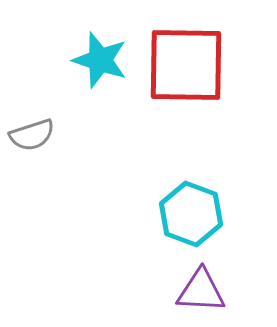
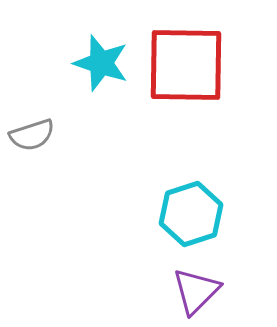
cyan star: moved 1 px right, 3 px down
cyan hexagon: rotated 22 degrees clockwise
purple triangle: moved 5 px left; rotated 48 degrees counterclockwise
